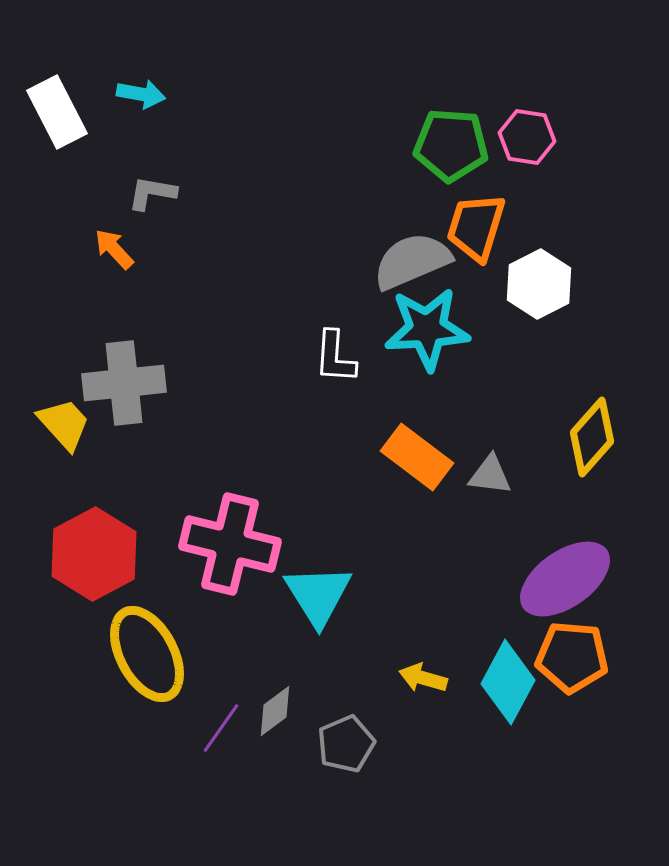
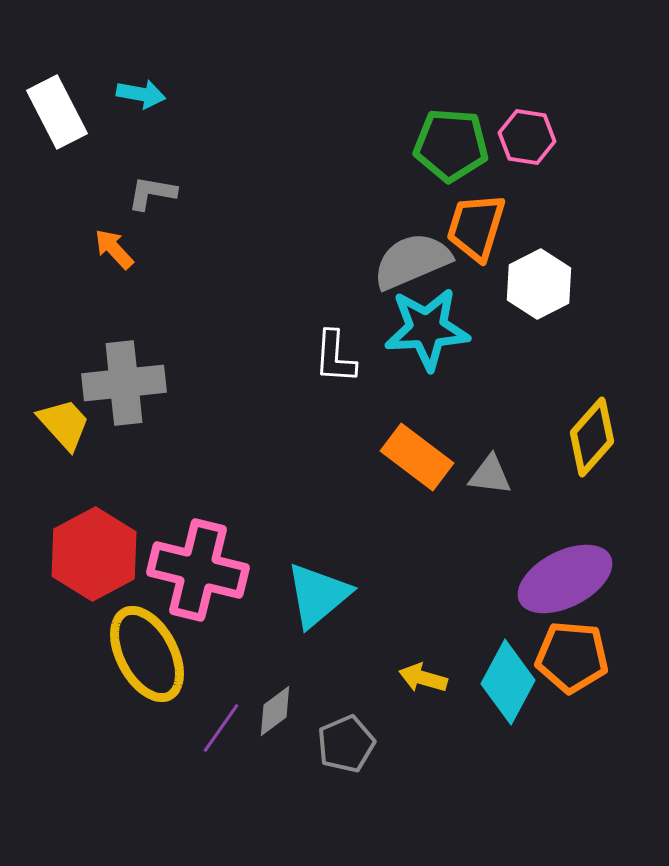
pink cross: moved 32 px left, 26 px down
purple ellipse: rotated 8 degrees clockwise
cyan triangle: rotated 22 degrees clockwise
